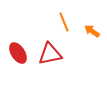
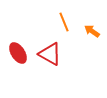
red triangle: rotated 40 degrees clockwise
